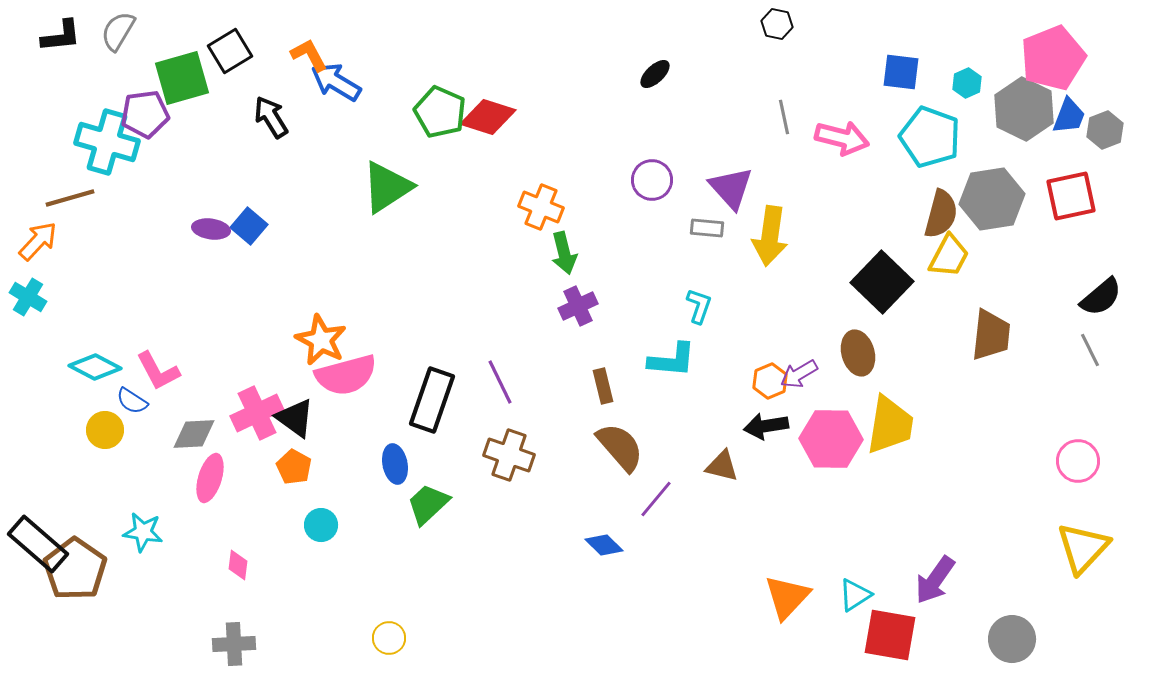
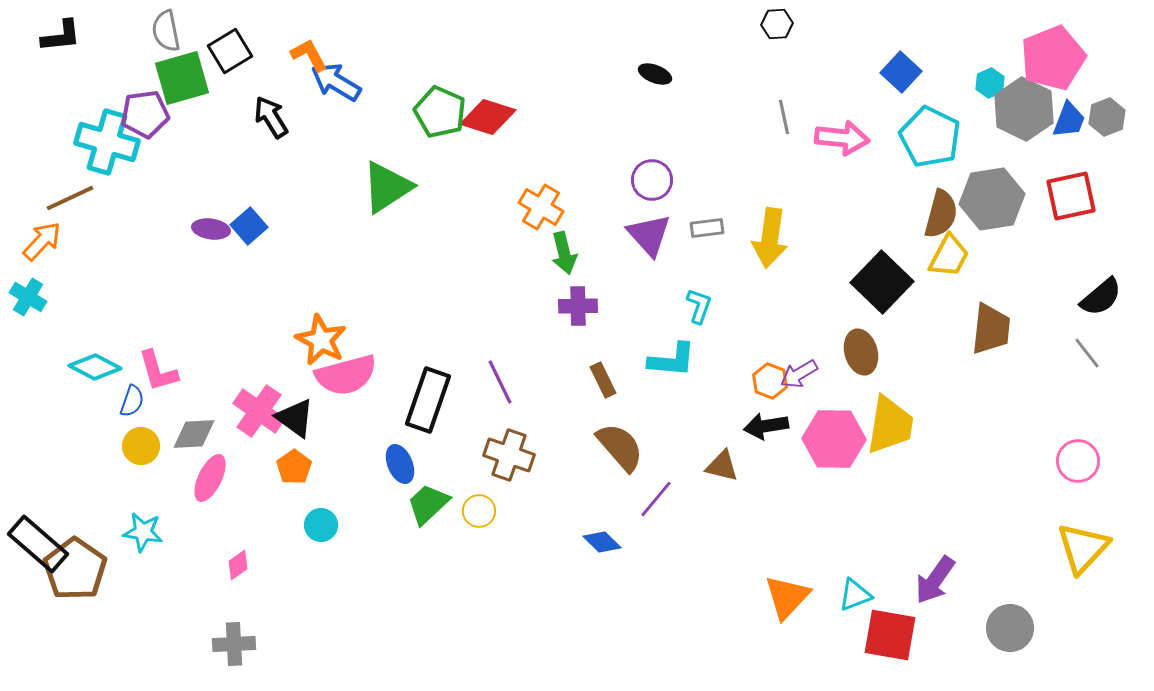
black hexagon at (777, 24): rotated 16 degrees counterclockwise
gray semicircle at (118, 31): moved 48 px right; rotated 42 degrees counterclockwise
blue square at (901, 72): rotated 36 degrees clockwise
black ellipse at (655, 74): rotated 64 degrees clockwise
cyan hexagon at (967, 83): moved 23 px right
blue trapezoid at (1069, 116): moved 4 px down
gray hexagon at (1105, 130): moved 2 px right, 13 px up
cyan pentagon at (930, 137): rotated 6 degrees clockwise
pink arrow at (842, 138): rotated 8 degrees counterclockwise
purple triangle at (731, 188): moved 82 px left, 47 px down
brown line at (70, 198): rotated 9 degrees counterclockwise
orange cross at (541, 207): rotated 9 degrees clockwise
blue square at (249, 226): rotated 9 degrees clockwise
gray rectangle at (707, 228): rotated 12 degrees counterclockwise
yellow arrow at (770, 236): moved 2 px down
orange arrow at (38, 241): moved 4 px right
purple cross at (578, 306): rotated 24 degrees clockwise
brown trapezoid at (991, 335): moved 6 px up
gray line at (1090, 350): moved 3 px left, 3 px down; rotated 12 degrees counterclockwise
brown ellipse at (858, 353): moved 3 px right, 1 px up
pink L-shape at (158, 371): rotated 12 degrees clockwise
orange hexagon at (770, 381): rotated 16 degrees counterclockwise
brown rectangle at (603, 386): moved 6 px up; rotated 12 degrees counterclockwise
black rectangle at (432, 400): moved 4 px left
blue semicircle at (132, 401): rotated 104 degrees counterclockwise
pink cross at (257, 413): moved 2 px right, 2 px up; rotated 30 degrees counterclockwise
yellow circle at (105, 430): moved 36 px right, 16 px down
pink hexagon at (831, 439): moved 3 px right
blue ellipse at (395, 464): moved 5 px right; rotated 12 degrees counterclockwise
orange pentagon at (294, 467): rotated 8 degrees clockwise
pink ellipse at (210, 478): rotated 9 degrees clockwise
blue diamond at (604, 545): moved 2 px left, 3 px up
pink diamond at (238, 565): rotated 48 degrees clockwise
cyan triangle at (855, 595): rotated 12 degrees clockwise
yellow circle at (389, 638): moved 90 px right, 127 px up
gray circle at (1012, 639): moved 2 px left, 11 px up
